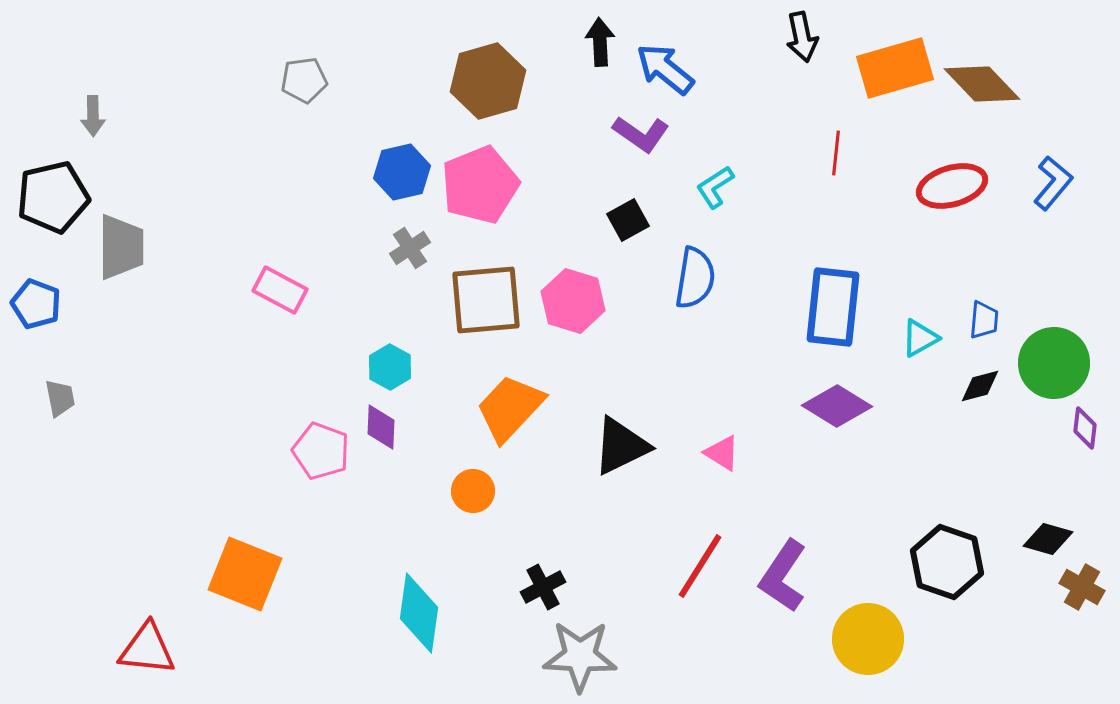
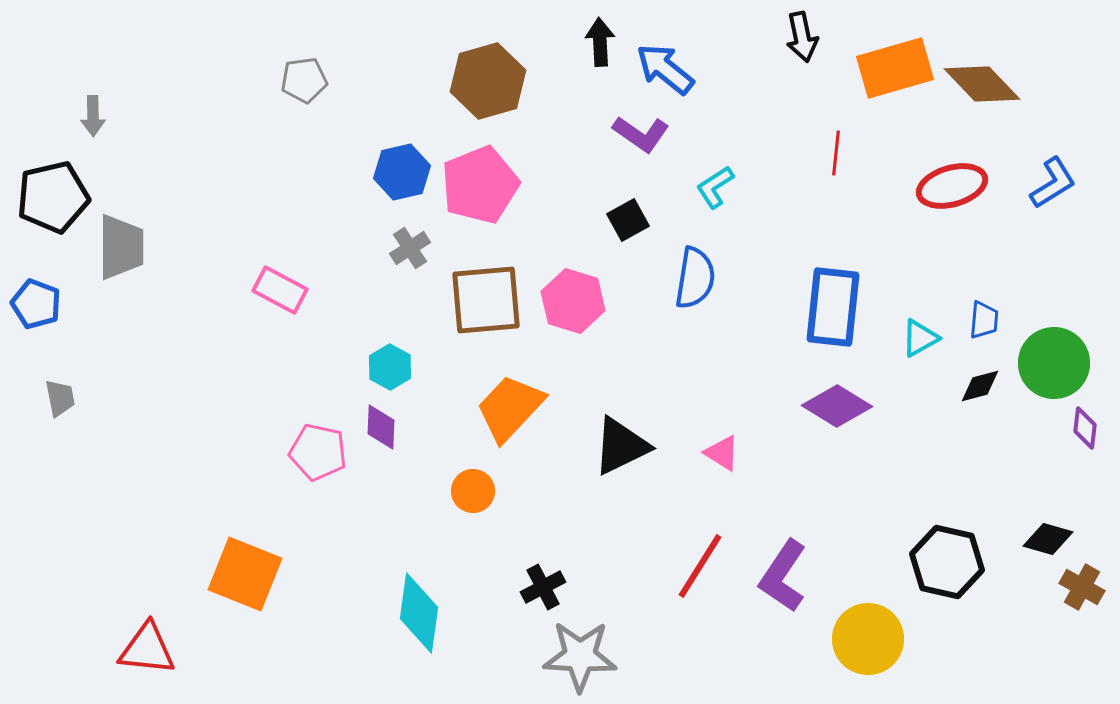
blue L-shape at (1053, 183): rotated 18 degrees clockwise
pink pentagon at (321, 451): moved 3 px left, 1 px down; rotated 8 degrees counterclockwise
black hexagon at (947, 562): rotated 6 degrees counterclockwise
